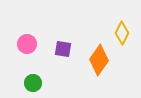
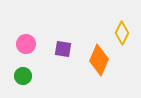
pink circle: moved 1 px left
orange diamond: rotated 12 degrees counterclockwise
green circle: moved 10 px left, 7 px up
